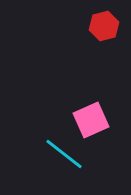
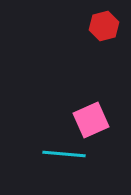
cyan line: rotated 33 degrees counterclockwise
